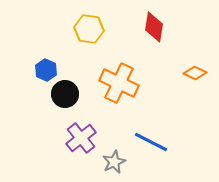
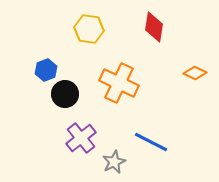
blue hexagon: rotated 15 degrees clockwise
